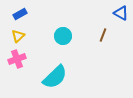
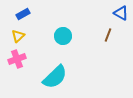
blue rectangle: moved 3 px right
brown line: moved 5 px right
